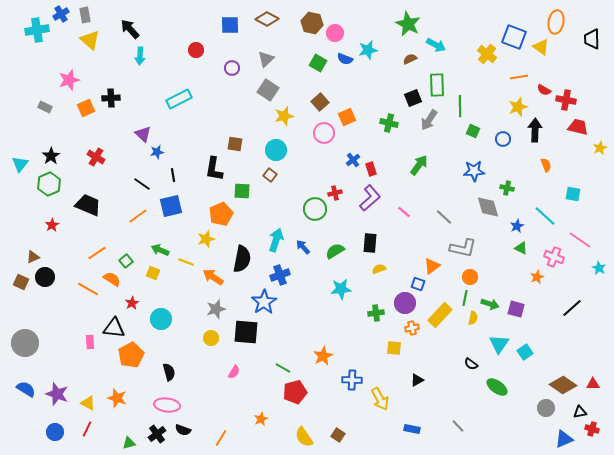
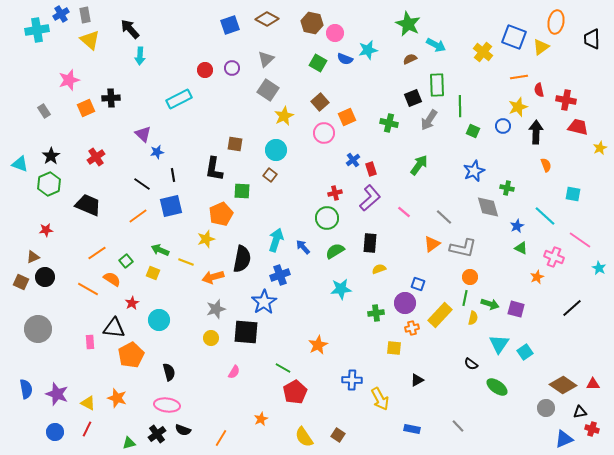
blue square at (230, 25): rotated 18 degrees counterclockwise
yellow triangle at (541, 47): rotated 48 degrees clockwise
red circle at (196, 50): moved 9 px right, 20 px down
yellow cross at (487, 54): moved 4 px left, 2 px up
red semicircle at (544, 90): moved 5 px left; rotated 48 degrees clockwise
gray rectangle at (45, 107): moved 1 px left, 4 px down; rotated 32 degrees clockwise
yellow star at (284, 116): rotated 12 degrees counterclockwise
black arrow at (535, 130): moved 1 px right, 2 px down
blue circle at (503, 139): moved 13 px up
red cross at (96, 157): rotated 24 degrees clockwise
cyan triangle at (20, 164): rotated 48 degrees counterclockwise
blue star at (474, 171): rotated 20 degrees counterclockwise
green circle at (315, 209): moved 12 px right, 9 px down
red star at (52, 225): moved 6 px left, 5 px down; rotated 24 degrees clockwise
orange triangle at (432, 266): moved 22 px up
orange arrow at (213, 277): rotated 50 degrees counterclockwise
cyan circle at (161, 319): moved 2 px left, 1 px down
gray circle at (25, 343): moved 13 px right, 14 px up
orange star at (323, 356): moved 5 px left, 11 px up
blue semicircle at (26, 389): rotated 48 degrees clockwise
red pentagon at (295, 392): rotated 15 degrees counterclockwise
